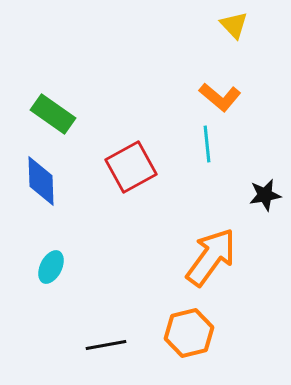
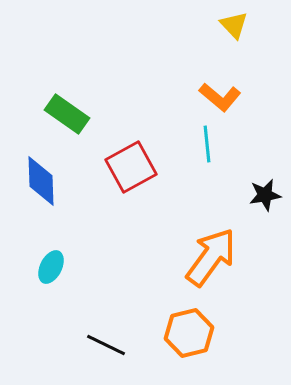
green rectangle: moved 14 px right
black line: rotated 36 degrees clockwise
